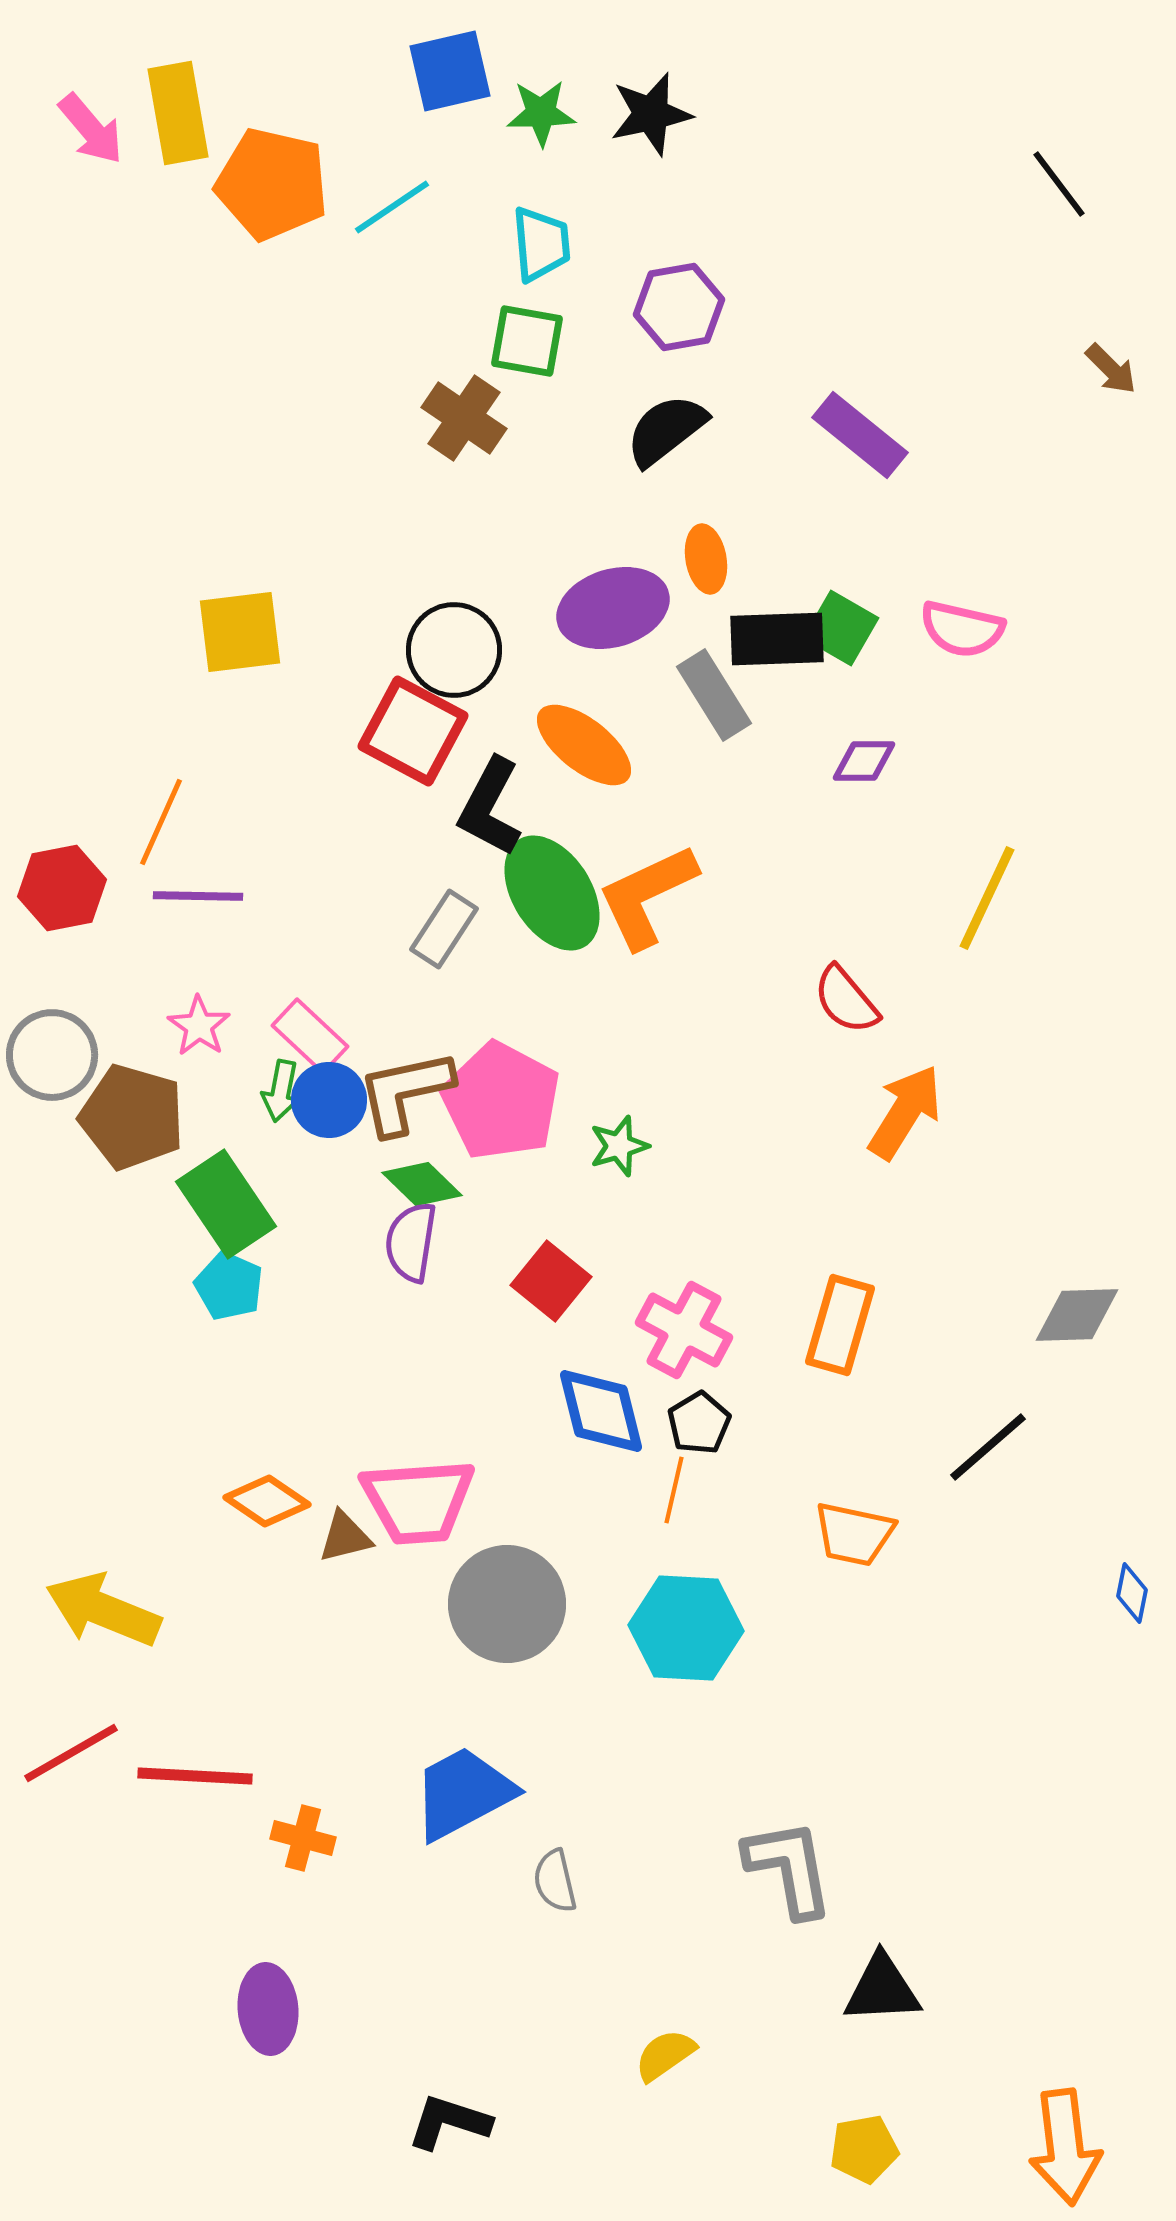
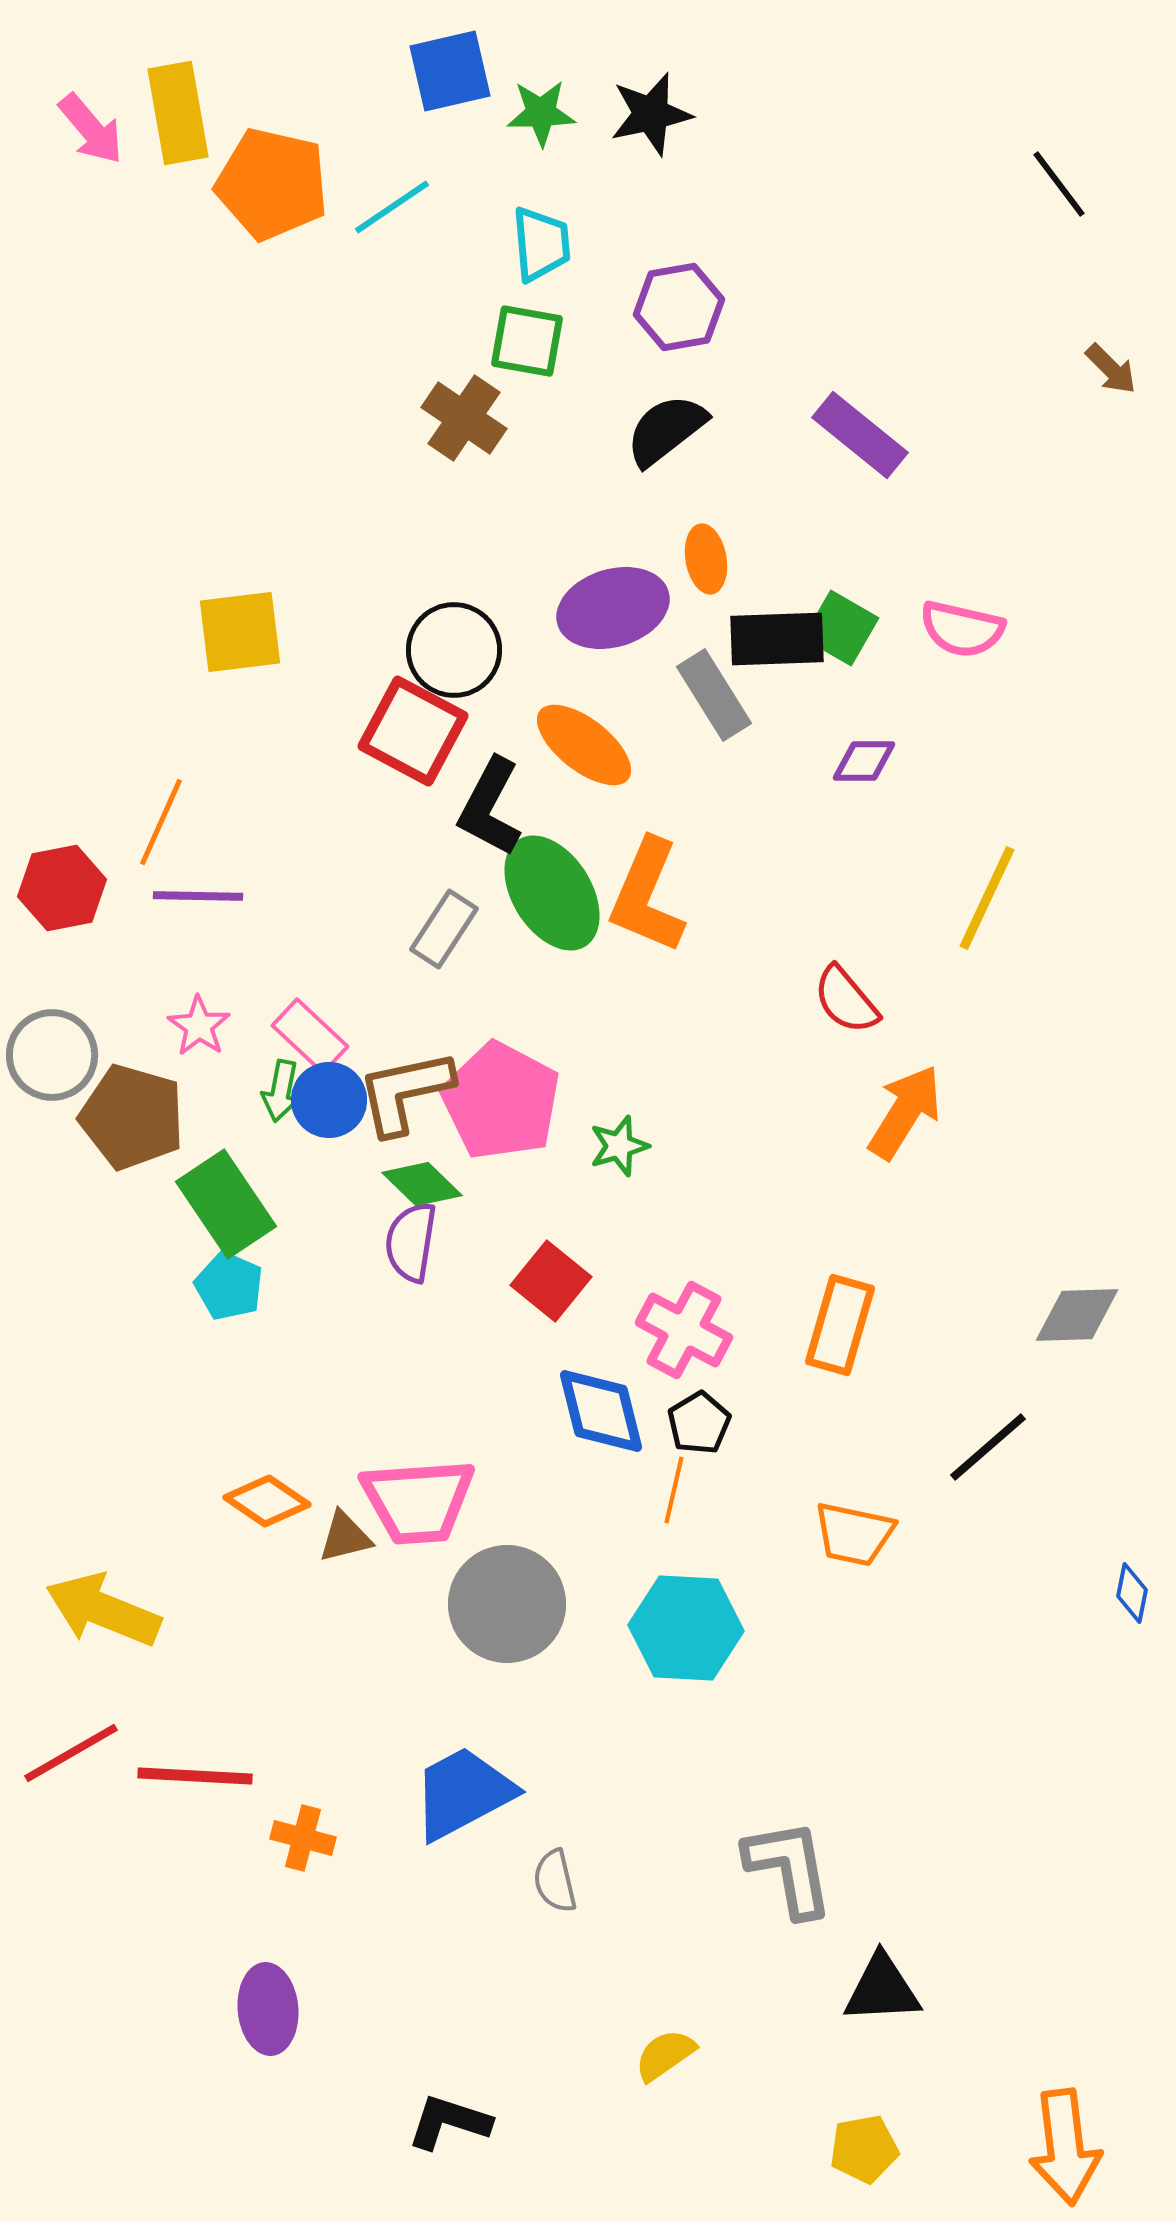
orange L-shape at (647, 896): rotated 42 degrees counterclockwise
